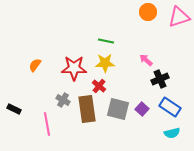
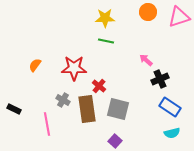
yellow star: moved 45 px up
purple square: moved 27 px left, 32 px down
